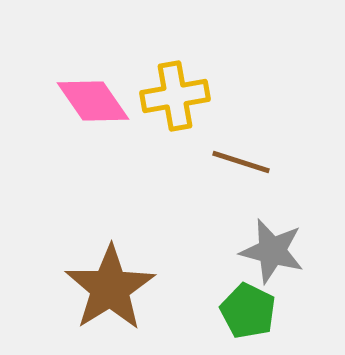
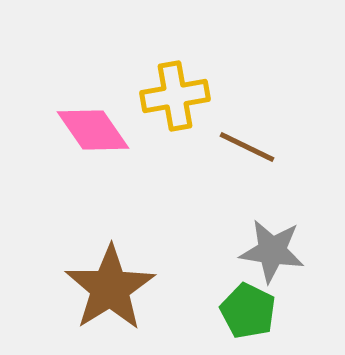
pink diamond: moved 29 px down
brown line: moved 6 px right, 15 px up; rotated 8 degrees clockwise
gray star: rotated 6 degrees counterclockwise
